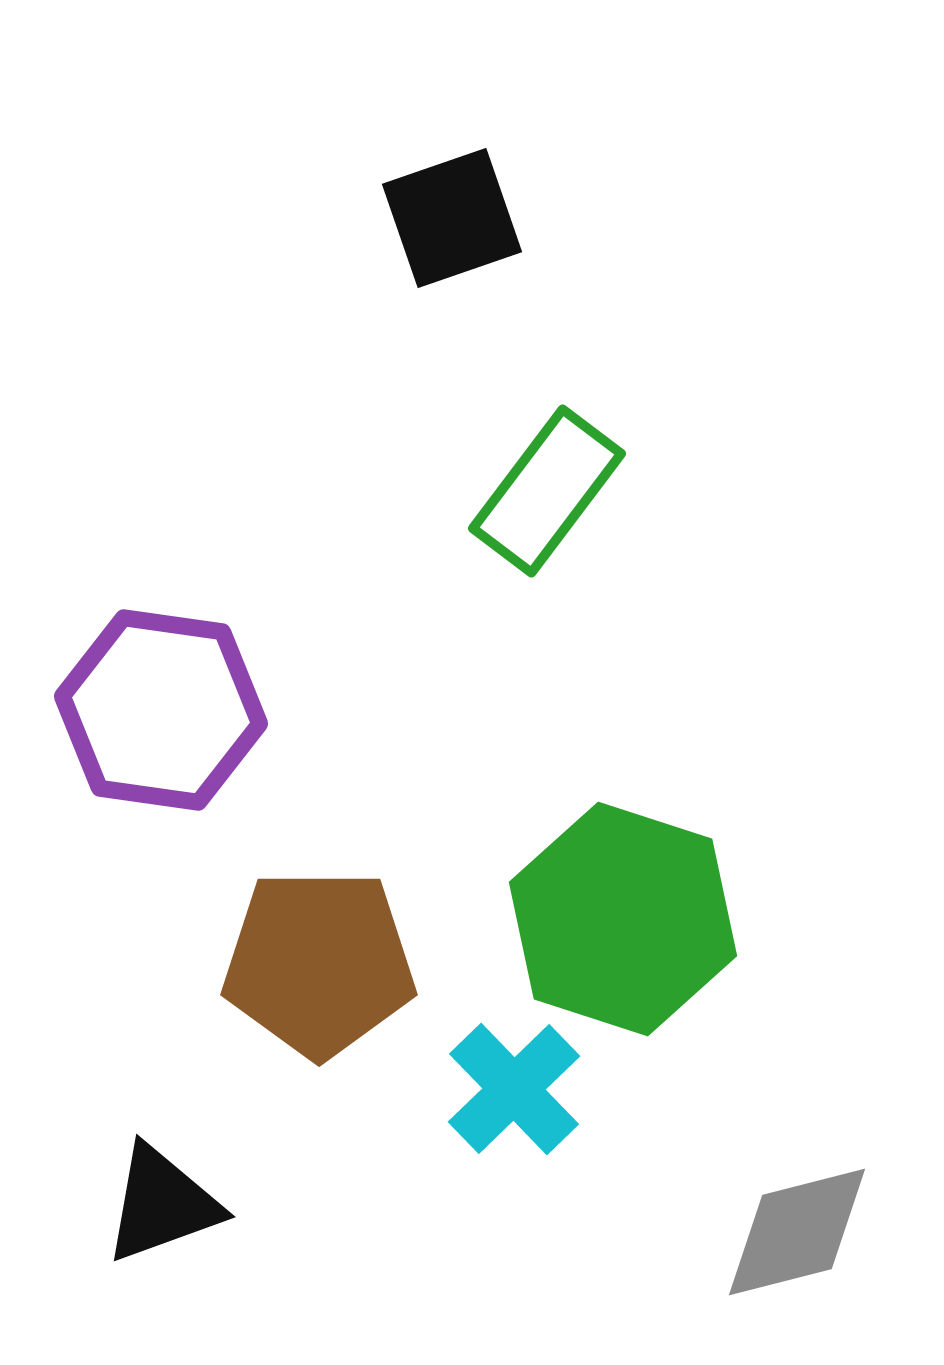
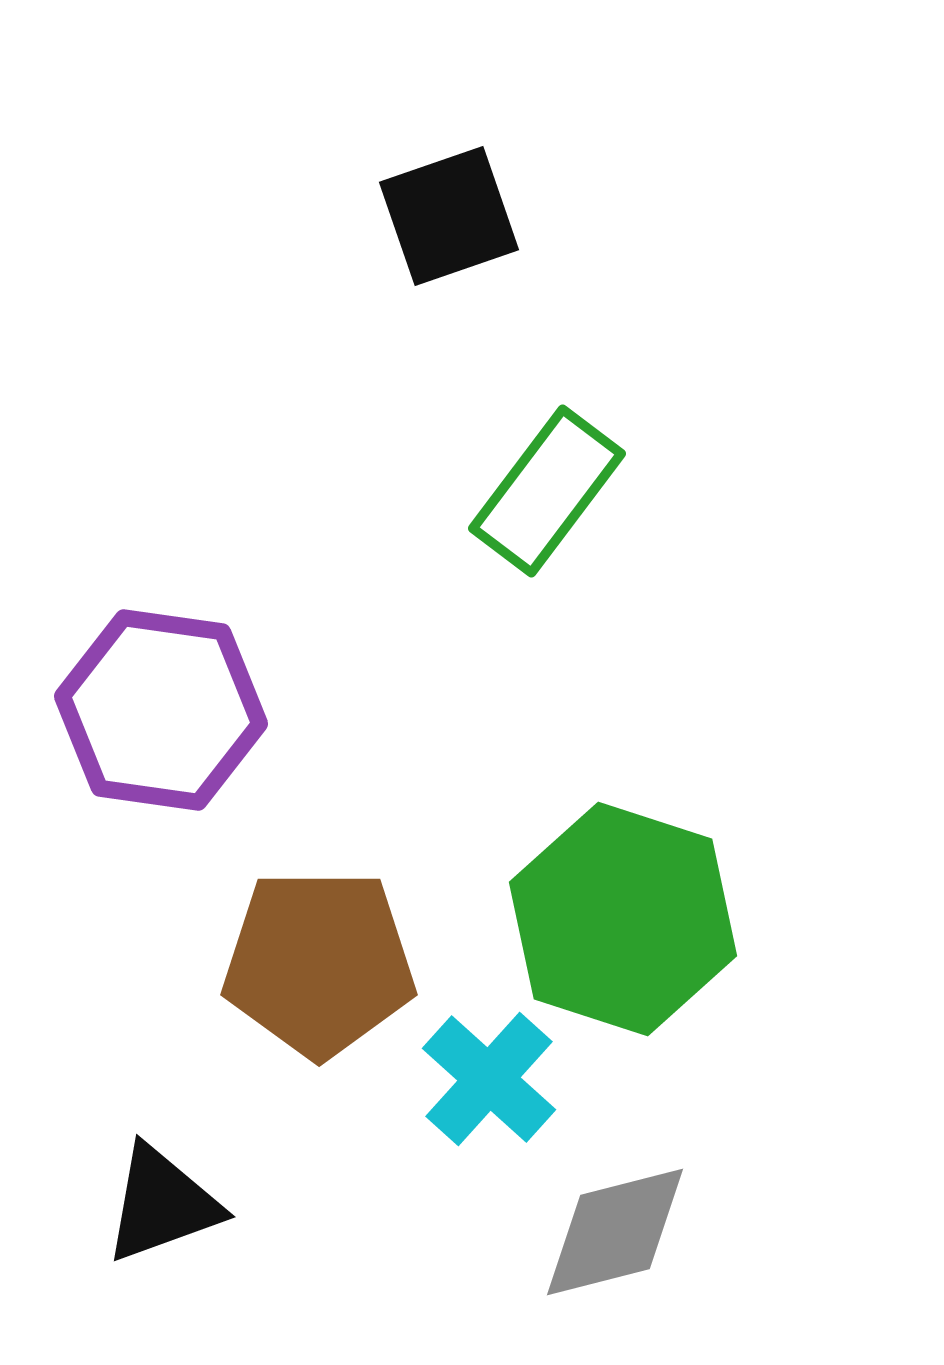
black square: moved 3 px left, 2 px up
cyan cross: moved 25 px left, 10 px up; rotated 4 degrees counterclockwise
gray diamond: moved 182 px left
